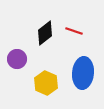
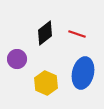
red line: moved 3 px right, 3 px down
blue ellipse: rotated 8 degrees clockwise
